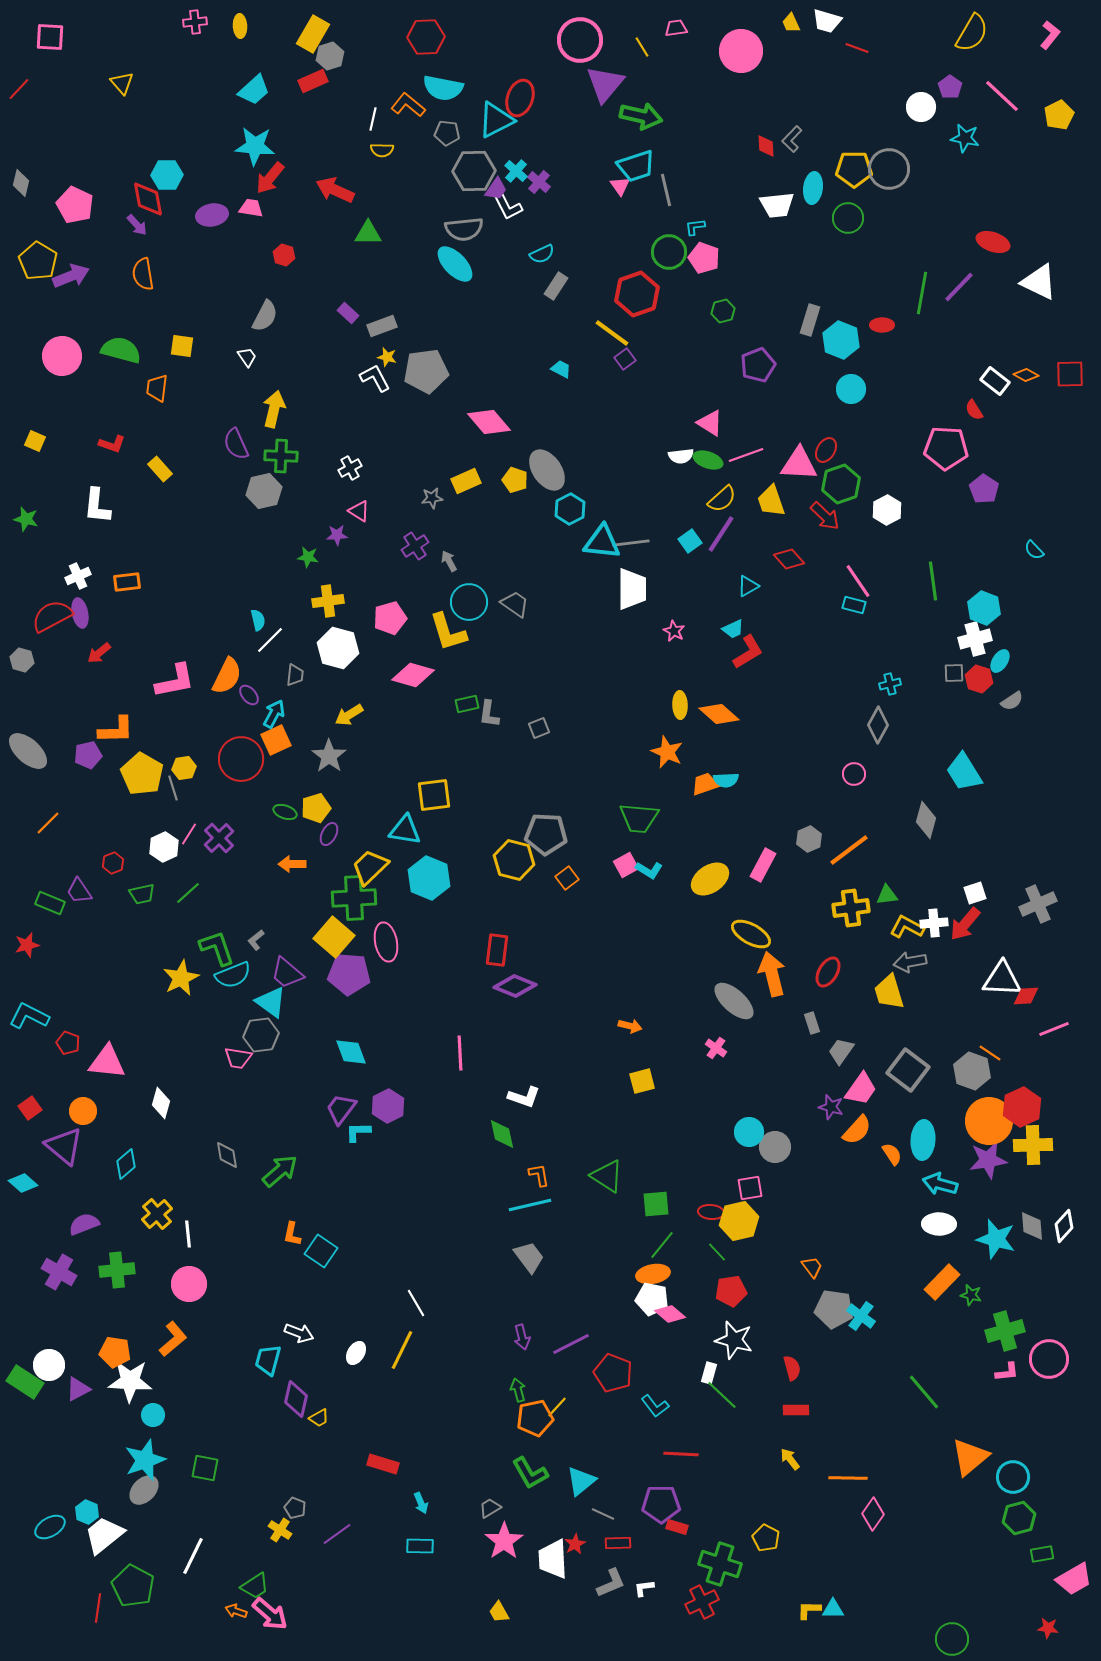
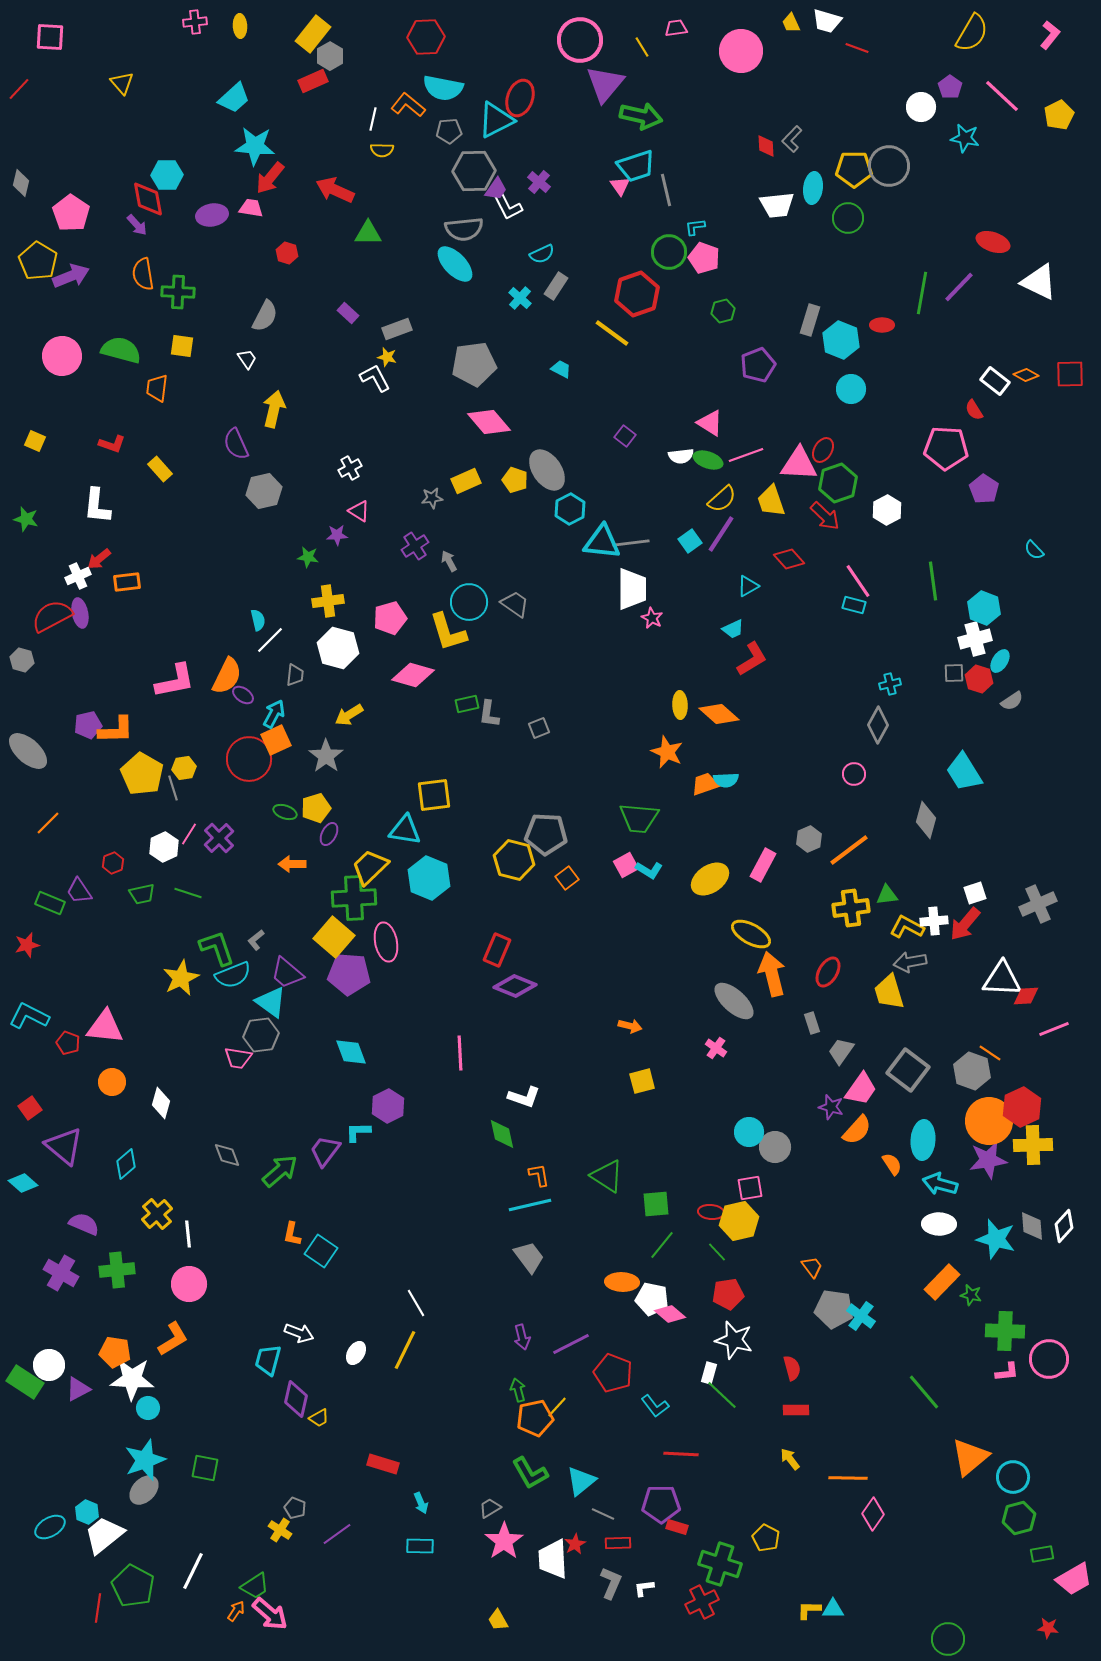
yellow rectangle at (313, 34): rotated 9 degrees clockwise
gray hexagon at (330, 56): rotated 12 degrees counterclockwise
cyan trapezoid at (254, 90): moved 20 px left, 8 px down
gray pentagon at (447, 133): moved 2 px right, 2 px up; rotated 10 degrees counterclockwise
gray circle at (889, 169): moved 3 px up
cyan cross at (516, 171): moved 4 px right, 127 px down
pink pentagon at (75, 205): moved 4 px left, 8 px down; rotated 9 degrees clockwise
red hexagon at (284, 255): moved 3 px right, 2 px up
gray rectangle at (382, 326): moved 15 px right, 3 px down
white trapezoid at (247, 357): moved 2 px down
purple square at (625, 359): moved 77 px down; rotated 15 degrees counterclockwise
gray pentagon at (426, 371): moved 48 px right, 7 px up
red ellipse at (826, 450): moved 3 px left
green cross at (281, 456): moved 103 px left, 164 px up
green hexagon at (841, 484): moved 3 px left, 1 px up
pink star at (674, 631): moved 22 px left, 13 px up
red L-shape at (748, 652): moved 4 px right, 7 px down
red arrow at (99, 653): moved 94 px up
purple ellipse at (249, 695): moved 6 px left; rotated 15 degrees counterclockwise
purple pentagon at (88, 755): moved 30 px up
gray star at (329, 756): moved 3 px left
red circle at (241, 759): moved 8 px right
green line at (188, 893): rotated 60 degrees clockwise
white cross at (934, 923): moved 2 px up
red rectangle at (497, 950): rotated 16 degrees clockwise
pink triangle at (107, 1062): moved 2 px left, 35 px up
purple trapezoid at (341, 1109): moved 16 px left, 42 px down
orange circle at (83, 1111): moved 29 px right, 29 px up
orange semicircle at (892, 1154): moved 10 px down
gray diamond at (227, 1155): rotated 12 degrees counterclockwise
purple semicircle at (84, 1224): rotated 44 degrees clockwise
purple cross at (59, 1272): moved 2 px right, 1 px down
orange ellipse at (653, 1274): moved 31 px left, 8 px down; rotated 12 degrees clockwise
red pentagon at (731, 1291): moved 3 px left, 3 px down
green cross at (1005, 1331): rotated 18 degrees clockwise
orange L-shape at (173, 1339): rotated 9 degrees clockwise
yellow line at (402, 1350): moved 3 px right
white star at (130, 1381): moved 2 px right, 2 px up
cyan circle at (153, 1415): moved 5 px left, 7 px up
white line at (193, 1556): moved 15 px down
gray L-shape at (611, 1583): rotated 44 degrees counterclockwise
orange arrow at (236, 1611): rotated 105 degrees clockwise
yellow trapezoid at (499, 1612): moved 1 px left, 8 px down
green circle at (952, 1639): moved 4 px left
